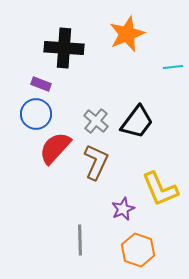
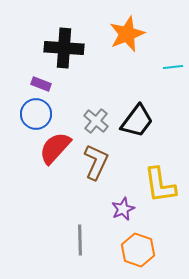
black trapezoid: moved 1 px up
yellow L-shape: moved 4 px up; rotated 15 degrees clockwise
